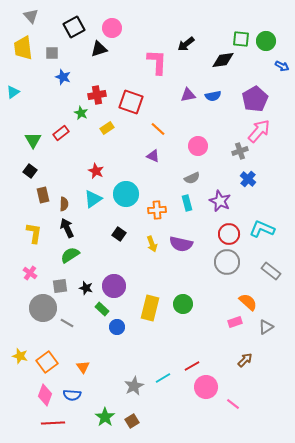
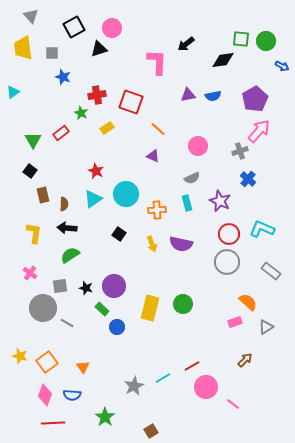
black arrow at (67, 228): rotated 60 degrees counterclockwise
brown square at (132, 421): moved 19 px right, 10 px down
